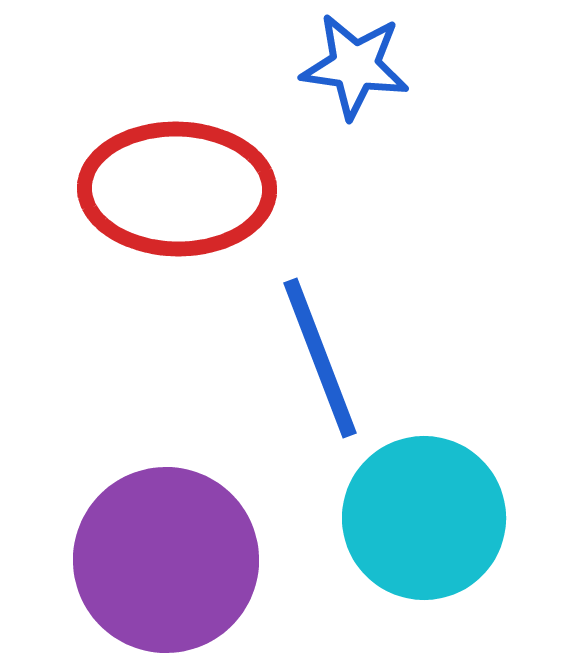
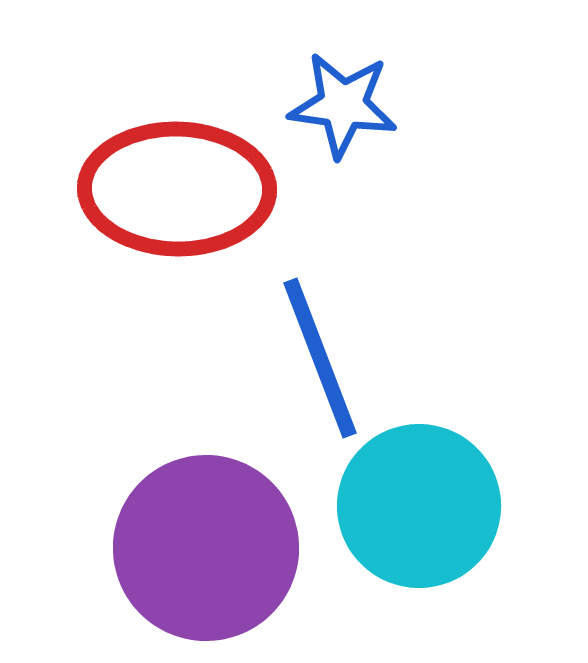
blue star: moved 12 px left, 39 px down
cyan circle: moved 5 px left, 12 px up
purple circle: moved 40 px right, 12 px up
